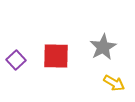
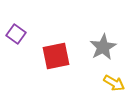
red square: rotated 12 degrees counterclockwise
purple square: moved 26 px up; rotated 12 degrees counterclockwise
